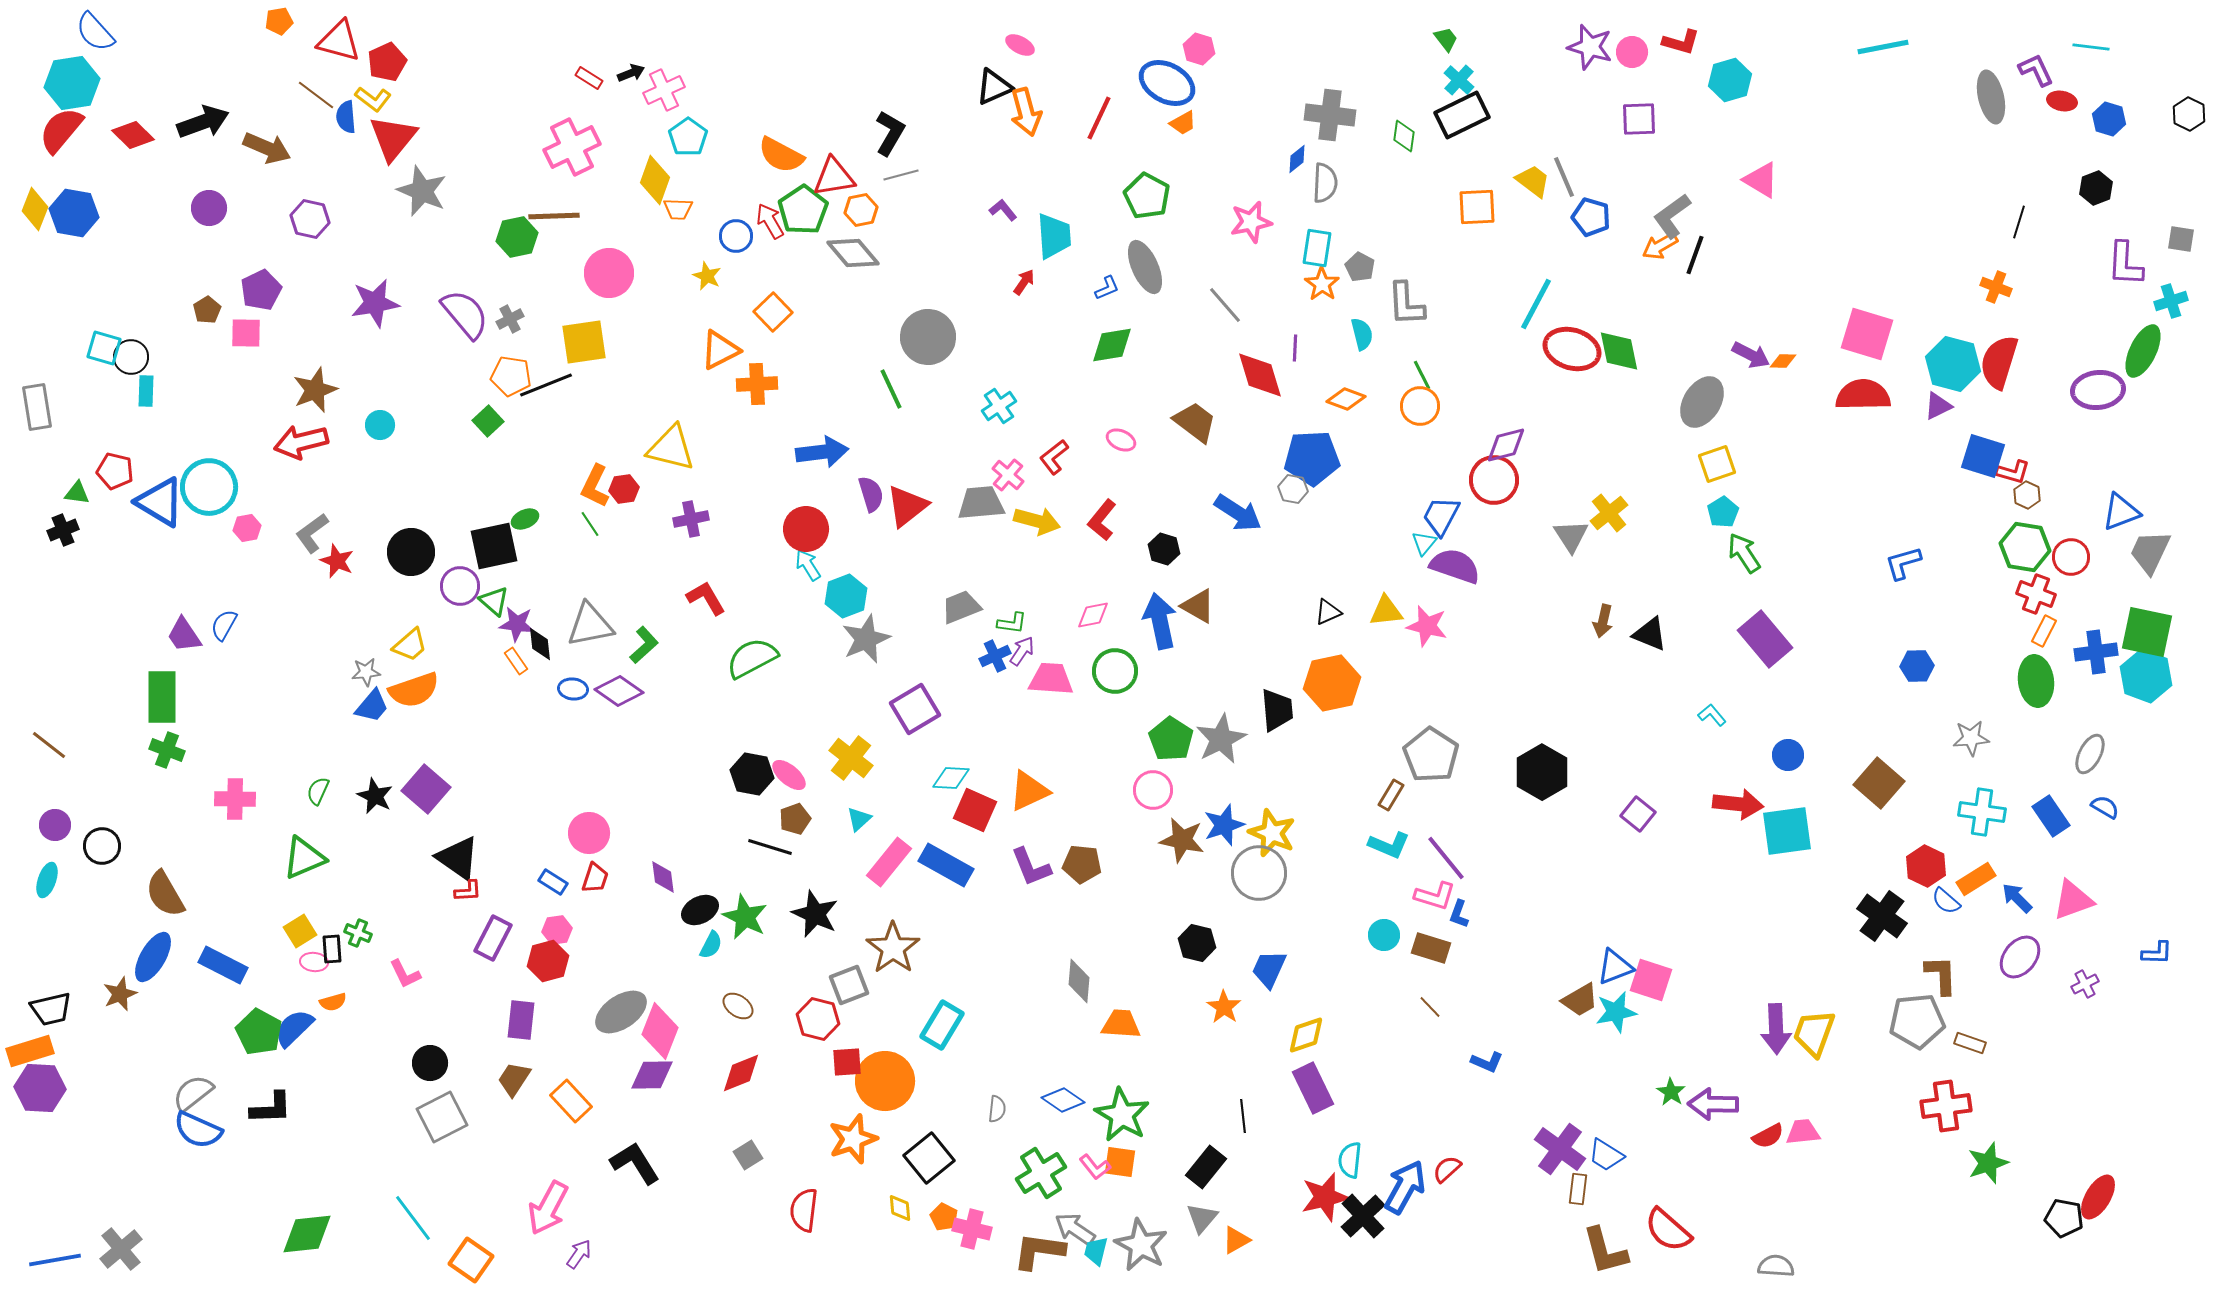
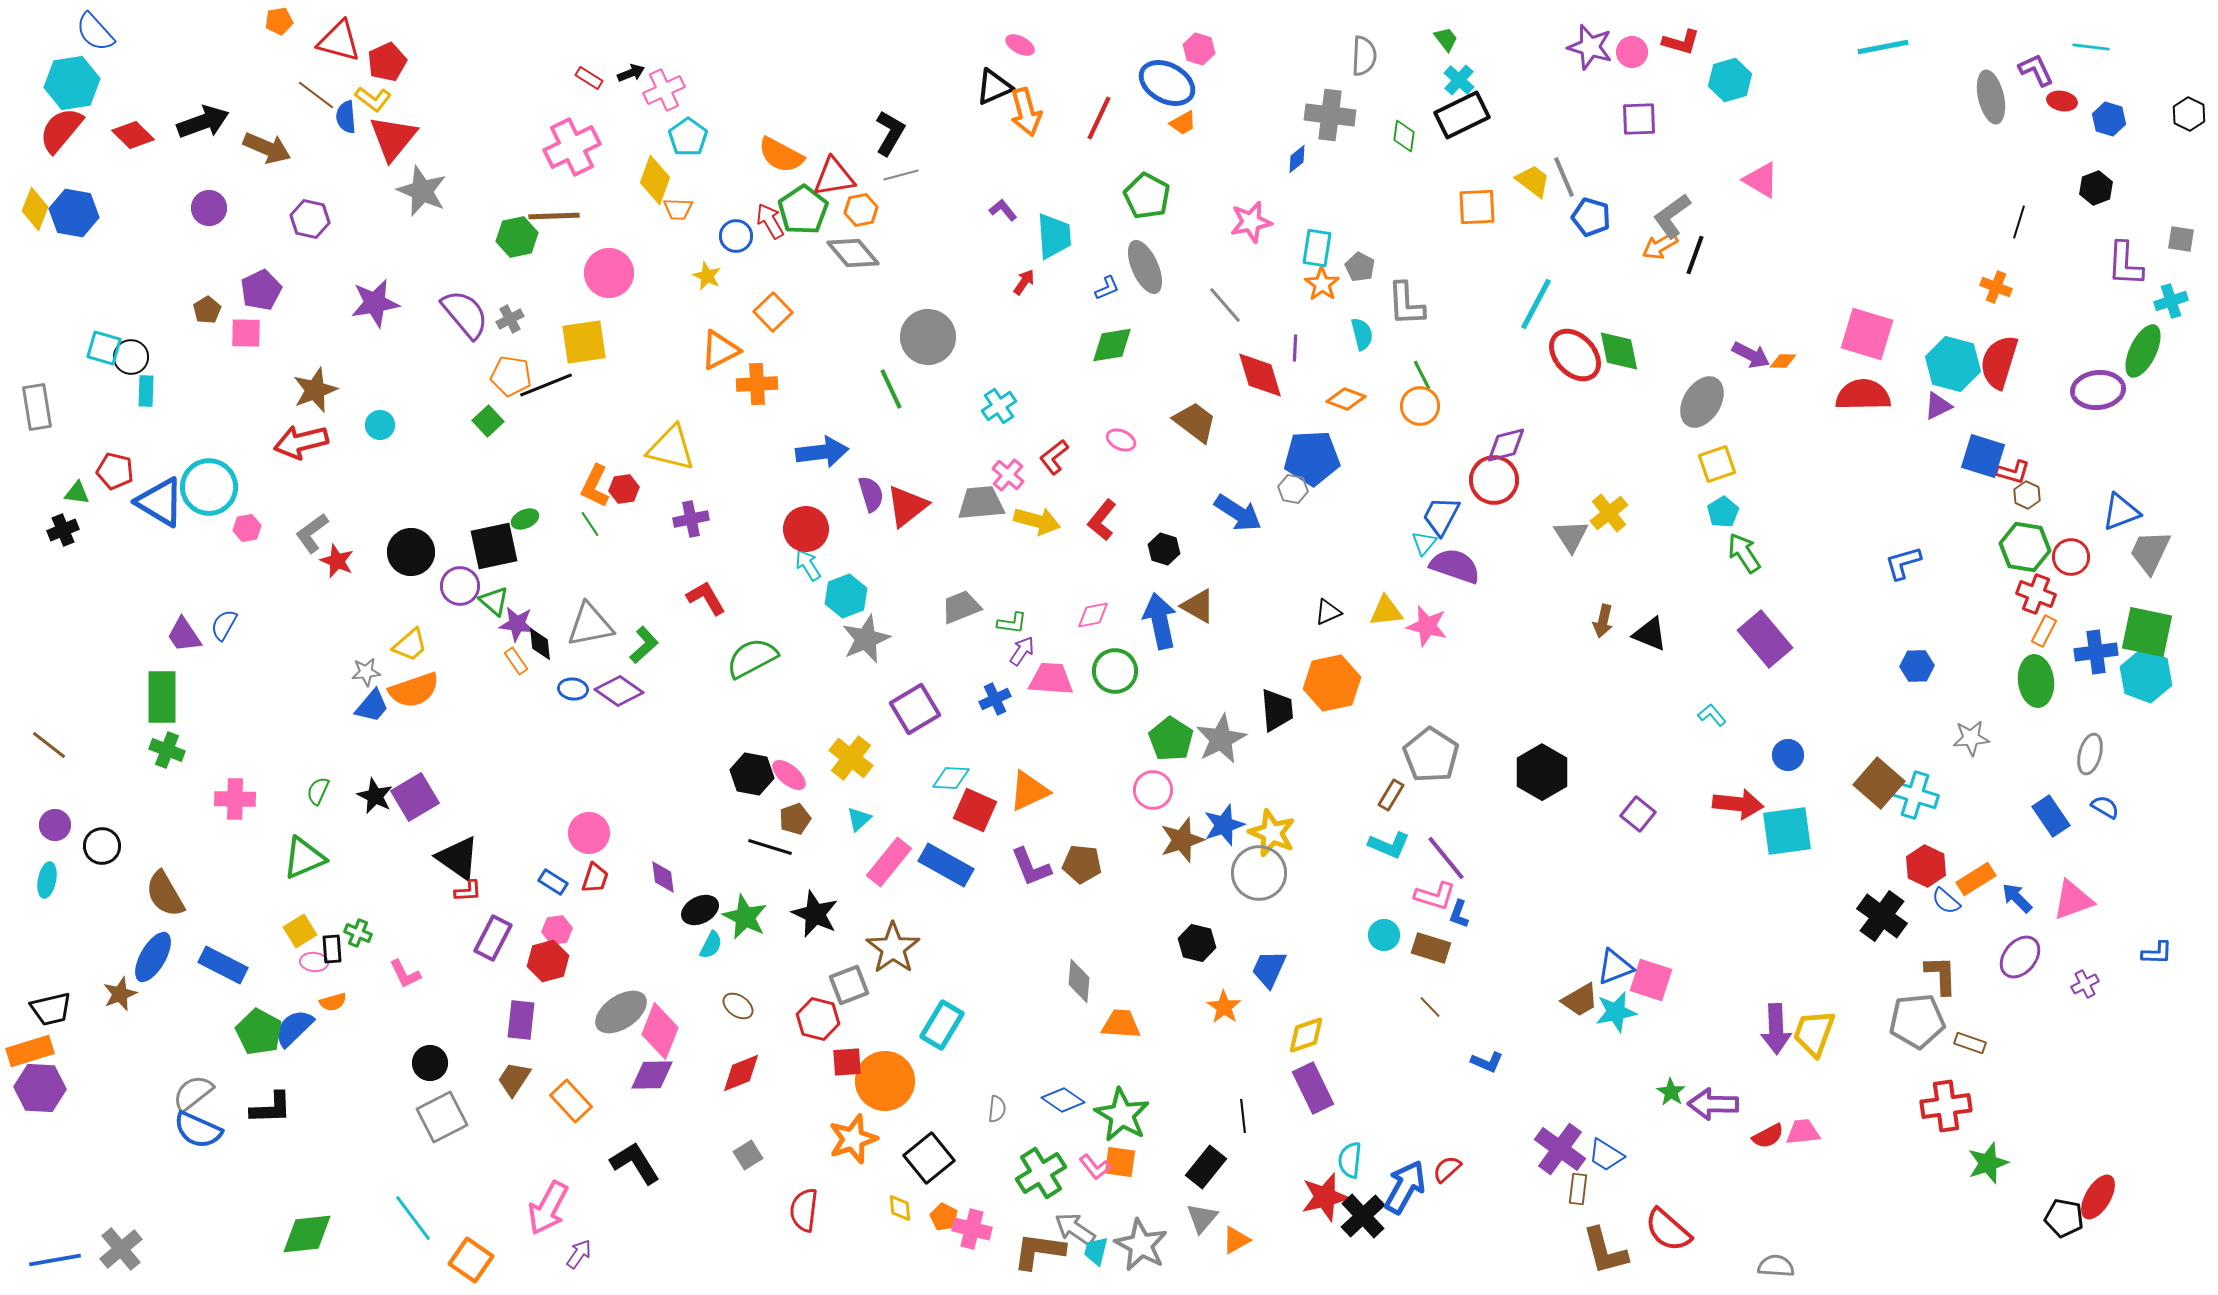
gray semicircle at (1325, 183): moved 39 px right, 127 px up
red ellipse at (1572, 349): moved 3 px right, 6 px down; rotated 30 degrees clockwise
blue cross at (995, 656): moved 43 px down
gray ellipse at (2090, 754): rotated 12 degrees counterclockwise
purple square at (426, 789): moved 11 px left, 8 px down; rotated 18 degrees clockwise
cyan cross at (1982, 812): moved 67 px left, 17 px up; rotated 9 degrees clockwise
brown star at (1182, 840): rotated 30 degrees counterclockwise
cyan ellipse at (47, 880): rotated 8 degrees counterclockwise
